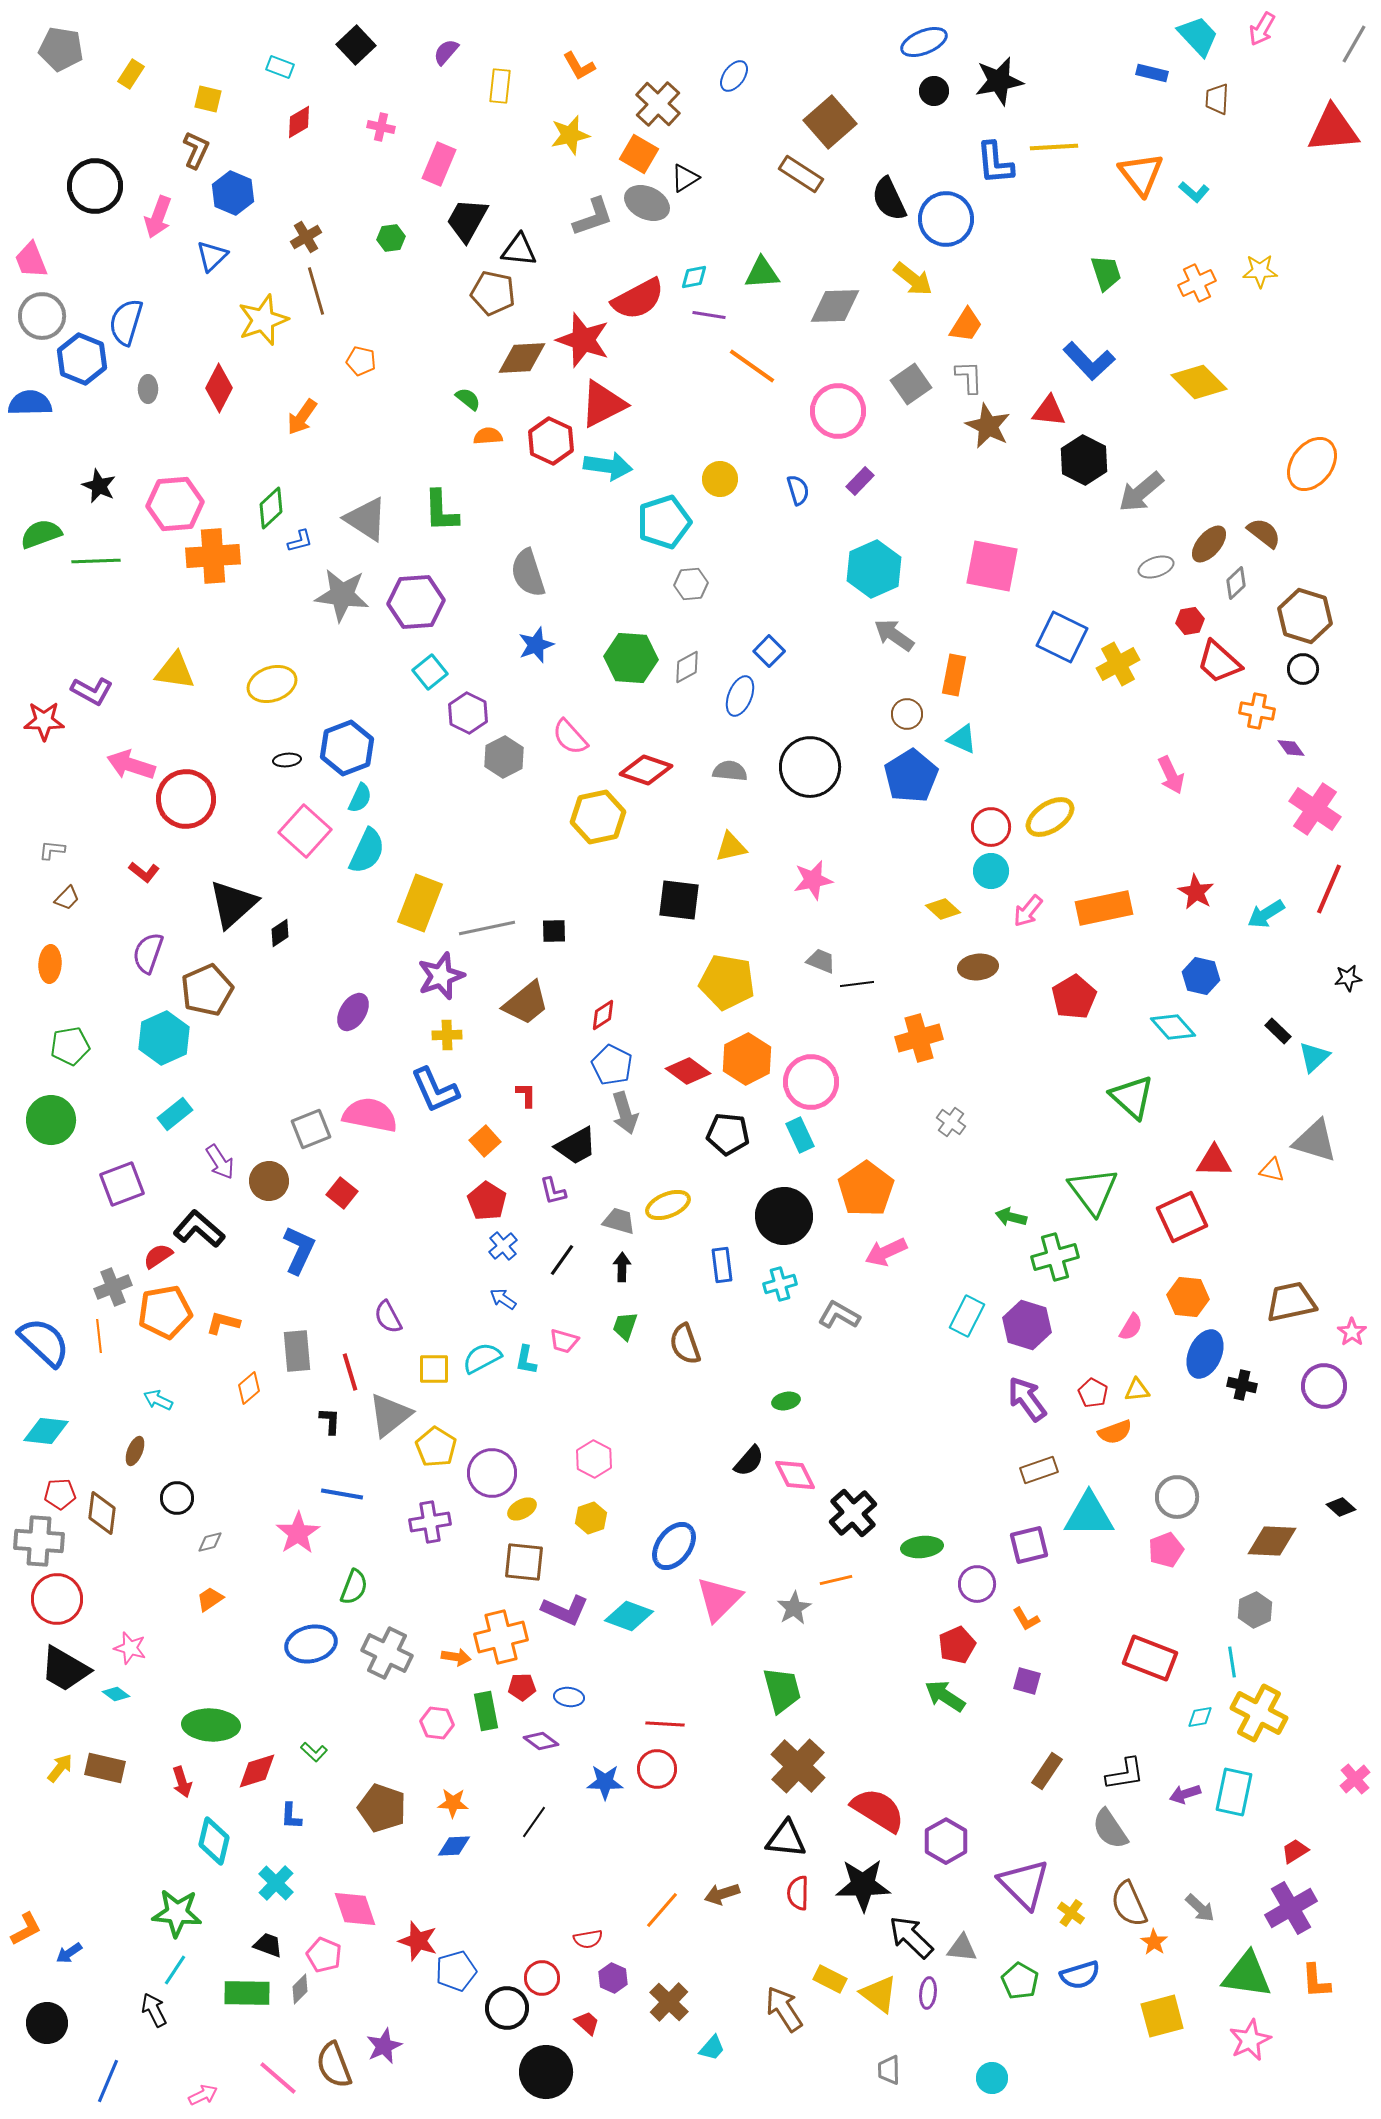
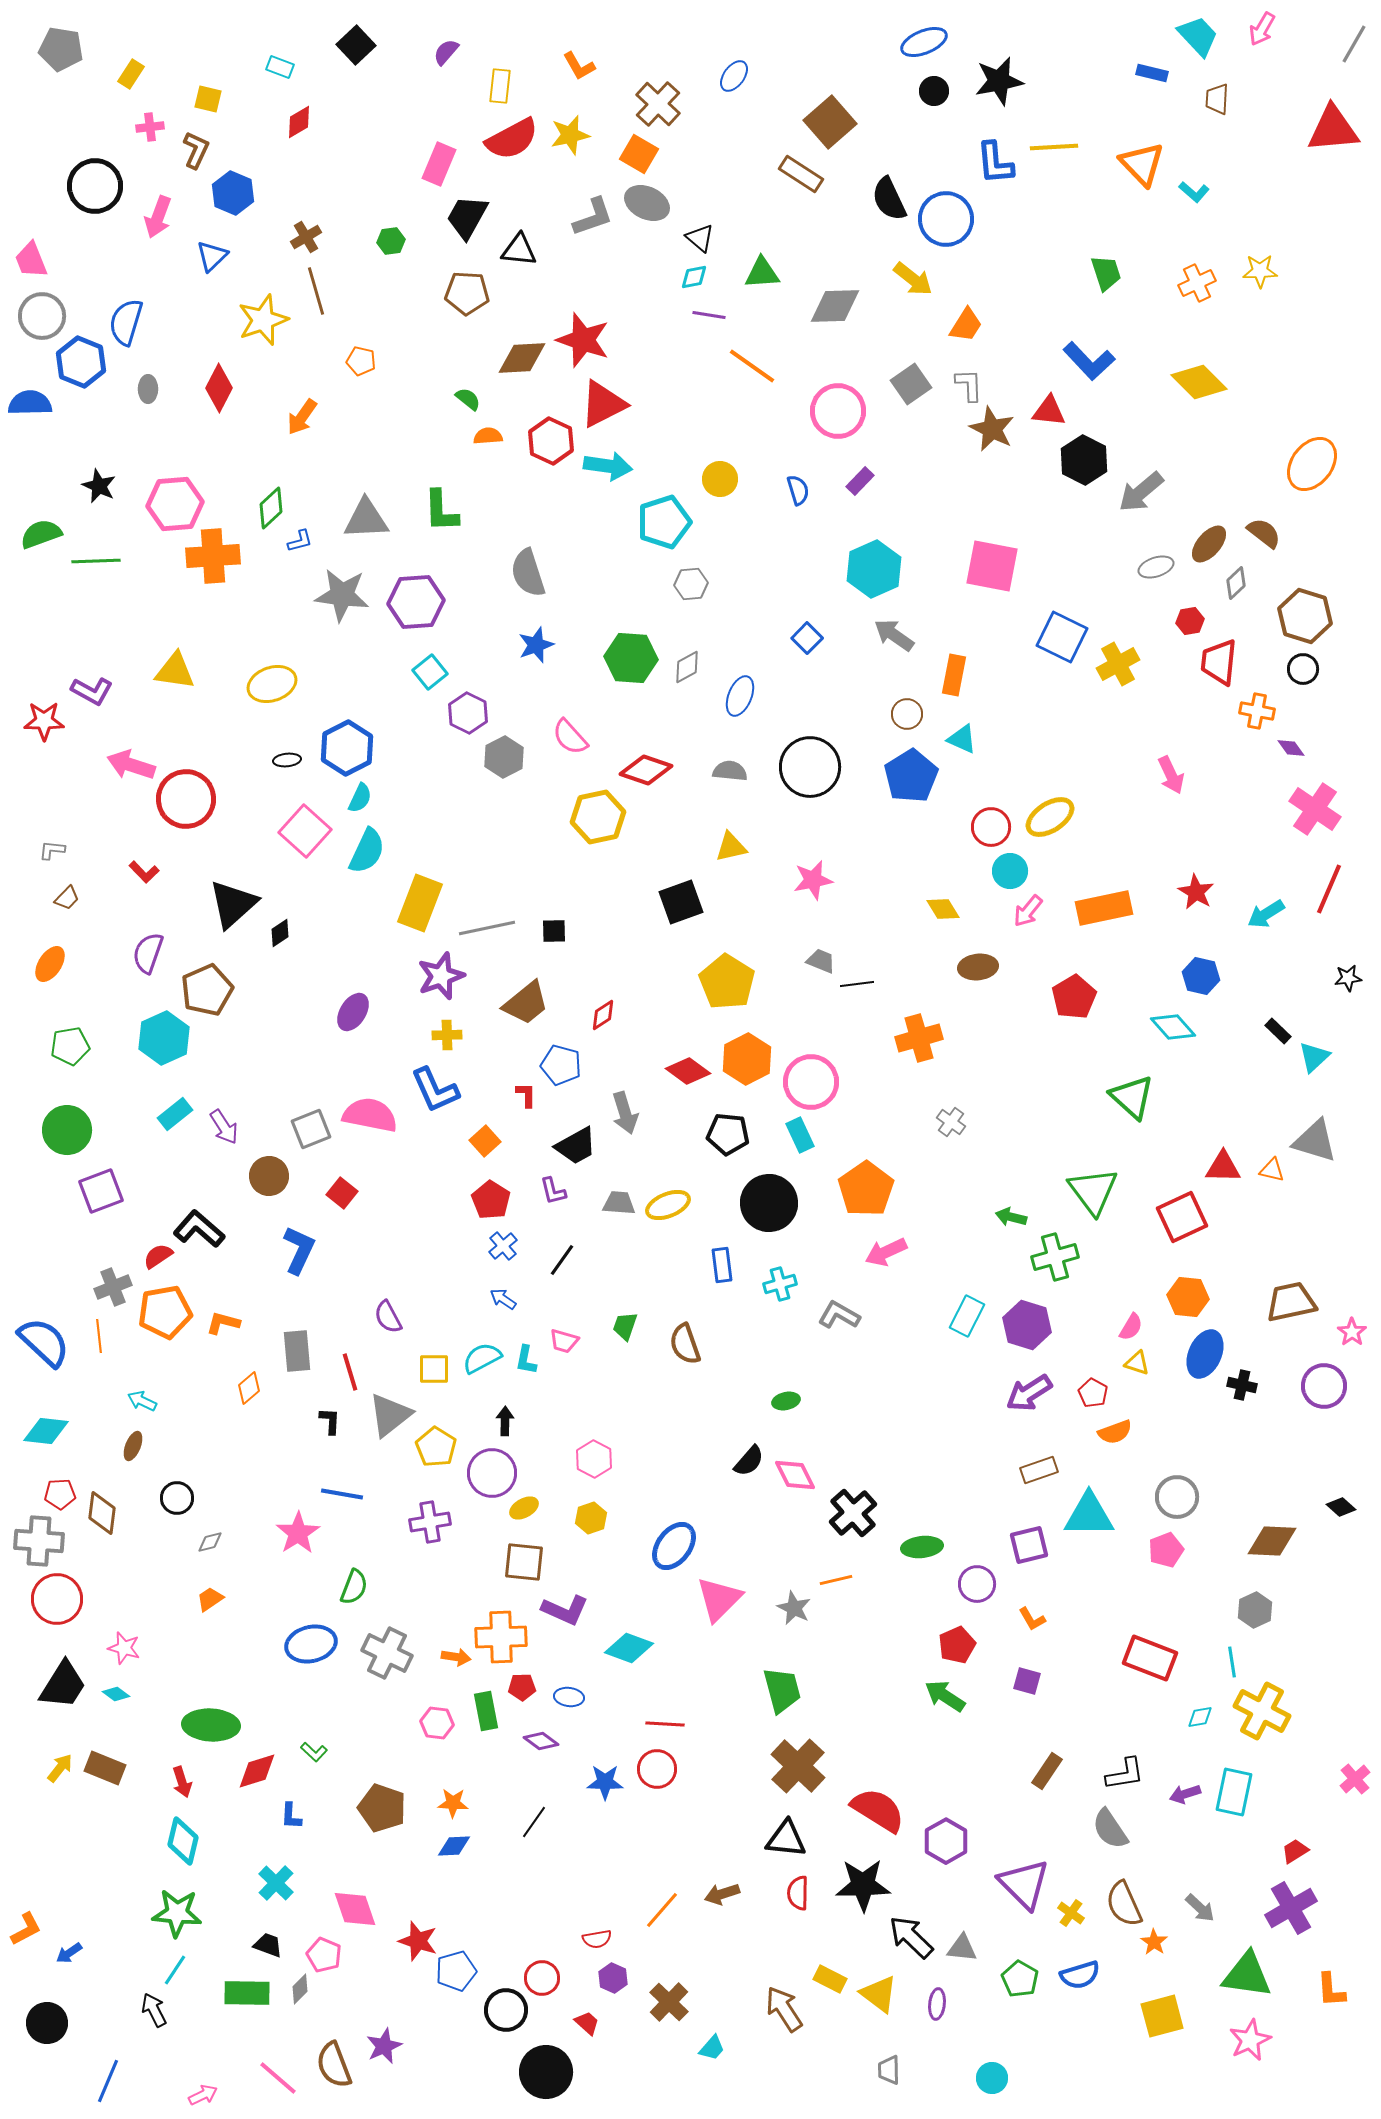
pink cross at (381, 127): moved 231 px left; rotated 20 degrees counterclockwise
orange triangle at (1141, 174): moved 1 px right, 10 px up; rotated 6 degrees counterclockwise
black triangle at (685, 178): moved 15 px right, 60 px down; rotated 48 degrees counterclockwise
black trapezoid at (467, 220): moved 3 px up
green hexagon at (391, 238): moved 3 px down
brown pentagon at (493, 293): moved 26 px left; rotated 9 degrees counterclockwise
red semicircle at (638, 299): moved 126 px left, 160 px up
blue hexagon at (82, 359): moved 1 px left, 3 px down
gray L-shape at (969, 377): moved 8 px down
brown star at (988, 426): moved 4 px right, 3 px down
gray triangle at (366, 519): rotated 36 degrees counterclockwise
blue square at (769, 651): moved 38 px right, 13 px up
red trapezoid at (1219, 662): rotated 54 degrees clockwise
blue hexagon at (347, 748): rotated 6 degrees counterclockwise
cyan circle at (991, 871): moved 19 px right
red L-shape at (144, 872): rotated 8 degrees clockwise
black square at (679, 900): moved 2 px right, 2 px down; rotated 27 degrees counterclockwise
yellow diamond at (943, 909): rotated 16 degrees clockwise
orange ellipse at (50, 964): rotated 30 degrees clockwise
yellow pentagon at (727, 982): rotated 22 degrees clockwise
blue pentagon at (612, 1065): moved 51 px left; rotated 12 degrees counterclockwise
green circle at (51, 1120): moved 16 px right, 10 px down
red triangle at (1214, 1161): moved 9 px right, 6 px down
purple arrow at (220, 1162): moved 4 px right, 35 px up
brown circle at (269, 1181): moved 5 px up
purple square at (122, 1184): moved 21 px left, 7 px down
red pentagon at (487, 1201): moved 4 px right, 1 px up
black circle at (784, 1216): moved 15 px left, 13 px up
gray trapezoid at (619, 1221): moved 18 px up; rotated 12 degrees counterclockwise
black arrow at (622, 1267): moved 117 px left, 154 px down
yellow triangle at (1137, 1390): moved 27 px up; rotated 24 degrees clockwise
purple arrow at (1027, 1399): moved 2 px right, 6 px up; rotated 87 degrees counterclockwise
cyan arrow at (158, 1400): moved 16 px left, 1 px down
brown ellipse at (135, 1451): moved 2 px left, 5 px up
yellow ellipse at (522, 1509): moved 2 px right, 1 px up
gray star at (794, 1608): rotated 16 degrees counterclockwise
cyan diamond at (629, 1616): moved 32 px down
orange L-shape at (1026, 1619): moved 6 px right
orange cross at (501, 1637): rotated 12 degrees clockwise
pink star at (130, 1648): moved 6 px left
black trapezoid at (65, 1669): moved 2 px left, 16 px down; rotated 88 degrees counterclockwise
yellow cross at (1259, 1713): moved 3 px right, 2 px up
brown rectangle at (105, 1768): rotated 9 degrees clockwise
cyan diamond at (214, 1841): moved 31 px left
brown semicircle at (1129, 1904): moved 5 px left
red semicircle at (588, 1939): moved 9 px right
green pentagon at (1020, 1981): moved 2 px up
orange L-shape at (1316, 1981): moved 15 px right, 9 px down
purple ellipse at (928, 1993): moved 9 px right, 11 px down
black circle at (507, 2008): moved 1 px left, 2 px down
